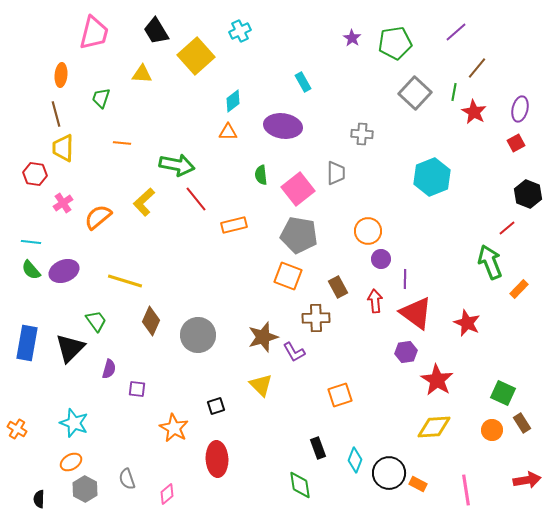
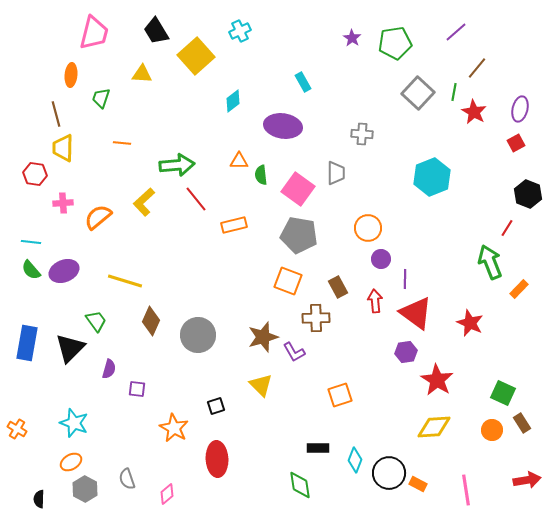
orange ellipse at (61, 75): moved 10 px right
gray square at (415, 93): moved 3 px right
orange triangle at (228, 132): moved 11 px right, 29 px down
green arrow at (177, 165): rotated 16 degrees counterclockwise
pink square at (298, 189): rotated 16 degrees counterclockwise
pink cross at (63, 203): rotated 30 degrees clockwise
red line at (507, 228): rotated 18 degrees counterclockwise
orange circle at (368, 231): moved 3 px up
orange square at (288, 276): moved 5 px down
red star at (467, 323): moved 3 px right
black rectangle at (318, 448): rotated 70 degrees counterclockwise
